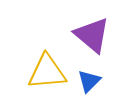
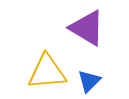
purple triangle: moved 5 px left, 7 px up; rotated 9 degrees counterclockwise
